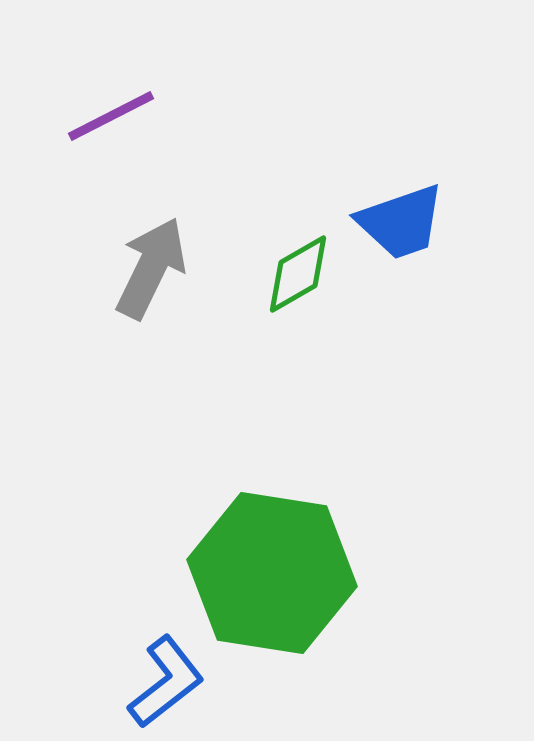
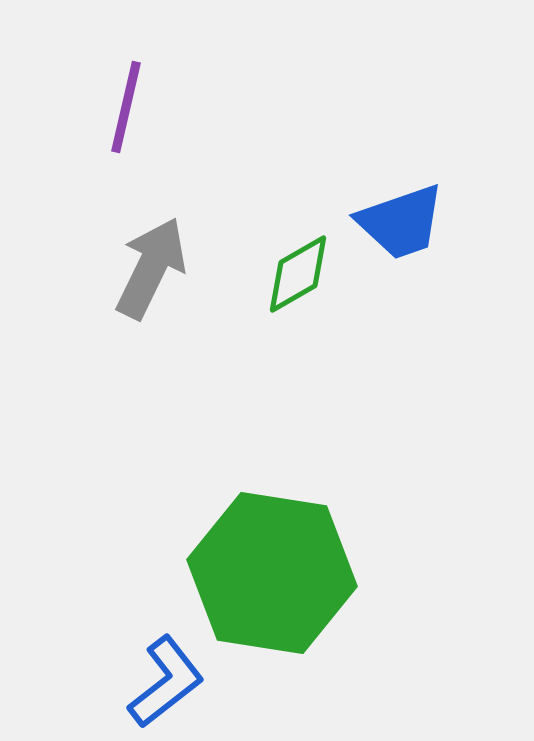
purple line: moved 15 px right, 9 px up; rotated 50 degrees counterclockwise
